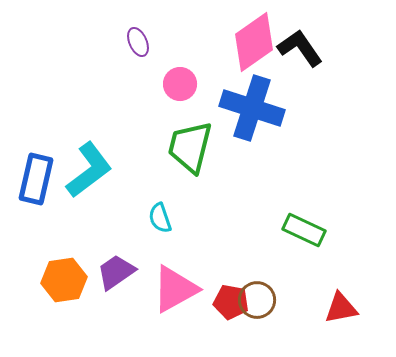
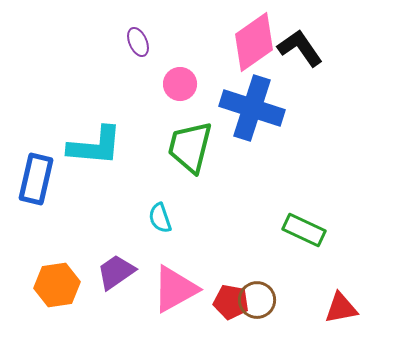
cyan L-shape: moved 6 px right, 24 px up; rotated 42 degrees clockwise
orange hexagon: moved 7 px left, 5 px down
